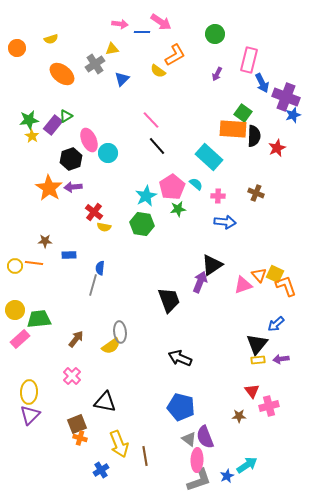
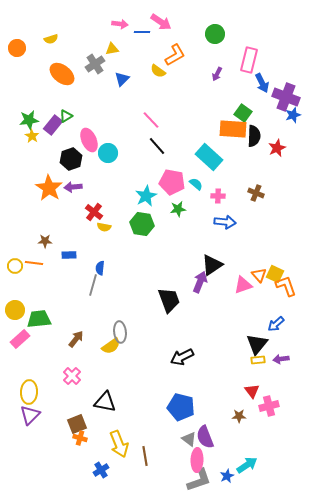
pink pentagon at (172, 187): moved 5 px up; rotated 30 degrees counterclockwise
black arrow at (180, 358): moved 2 px right, 1 px up; rotated 50 degrees counterclockwise
